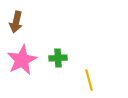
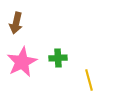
brown arrow: moved 1 px down
pink star: moved 2 px down
